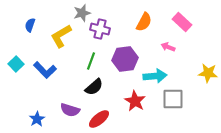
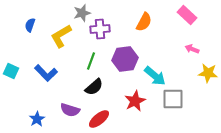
pink rectangle: moved 5 px right, 7 px up
purple cross: rotated 18 degrees counterclockwise
pink arrow: moved 24 px right, 2 px down
cyan square: moved 5 px left, 7 px down; rotated 21 degrees counterclockwise
blue L-shape: moved 1 px right, 3 px down
cyan arrow: rotated 45 degrees clockwise
red star: rotated 15 degrees clockwise
